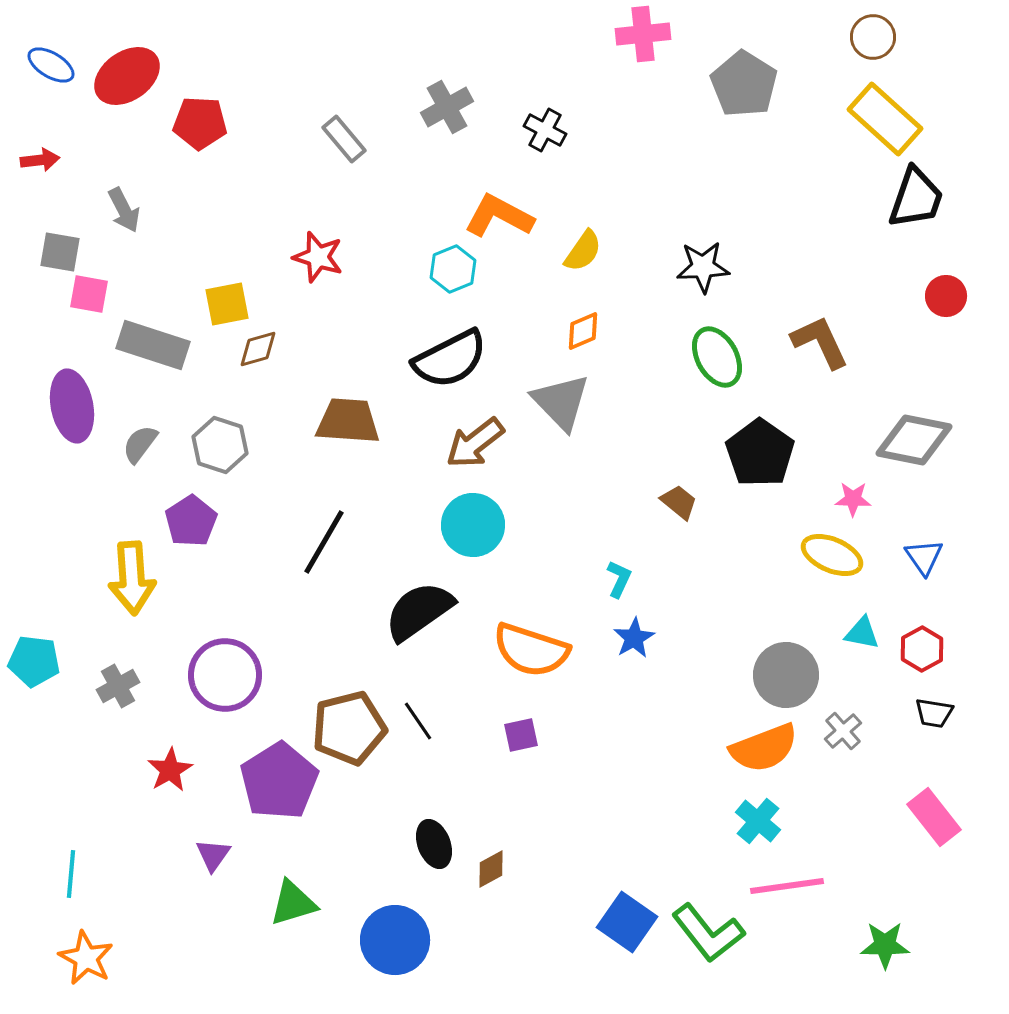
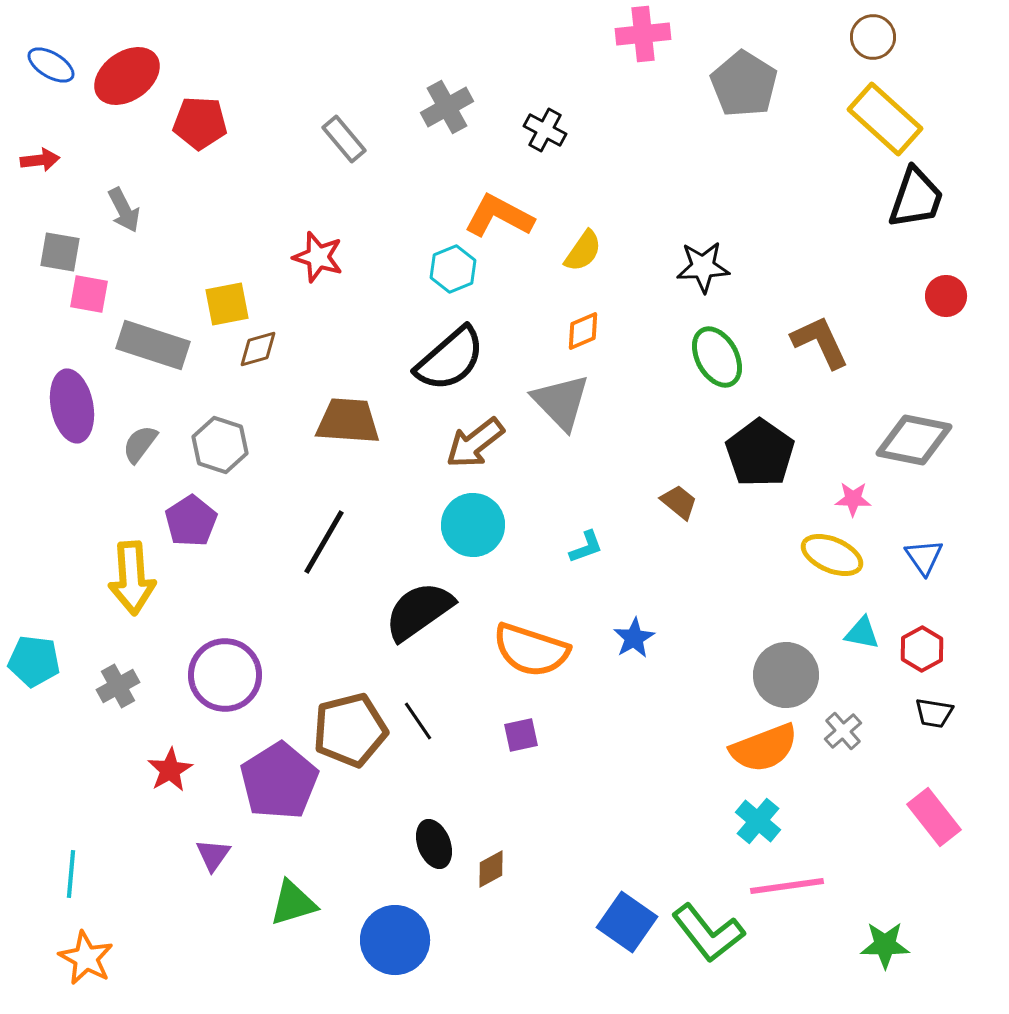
black semicircle at (450, 359): rotated 14 degrees counterclockwise
cyan L-shape at (619, 579): moved 33 px left, 32 px up; rotated 45 degrees clockwise
brown pentagon at (349, 728): moved 1 px right, 2 px down
